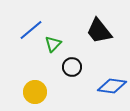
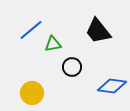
black trapezoid: moved 1 px left
green triangle: rotated 36 degrees clockwise
yellow circle: moved 3 px left, 1 px down
